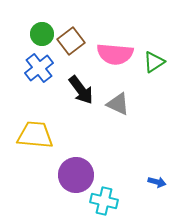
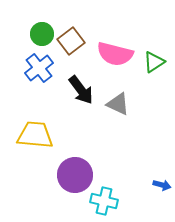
pink semicircle: rotated 9 degrees clockwise
purple circle: moved 1 px left
blue arrow: moved 5 px right, 3 px down
